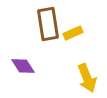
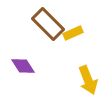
brown rectangle: rotated 36 degrees counterclockwise
yellow arrow: moved 1 px right, 2 px down
